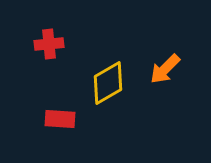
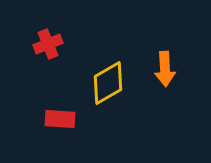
red cross: moved 1 px left; rotated 16 degrees counterclockwise
orange arrow: rotated 48 degrees counterclockwise
